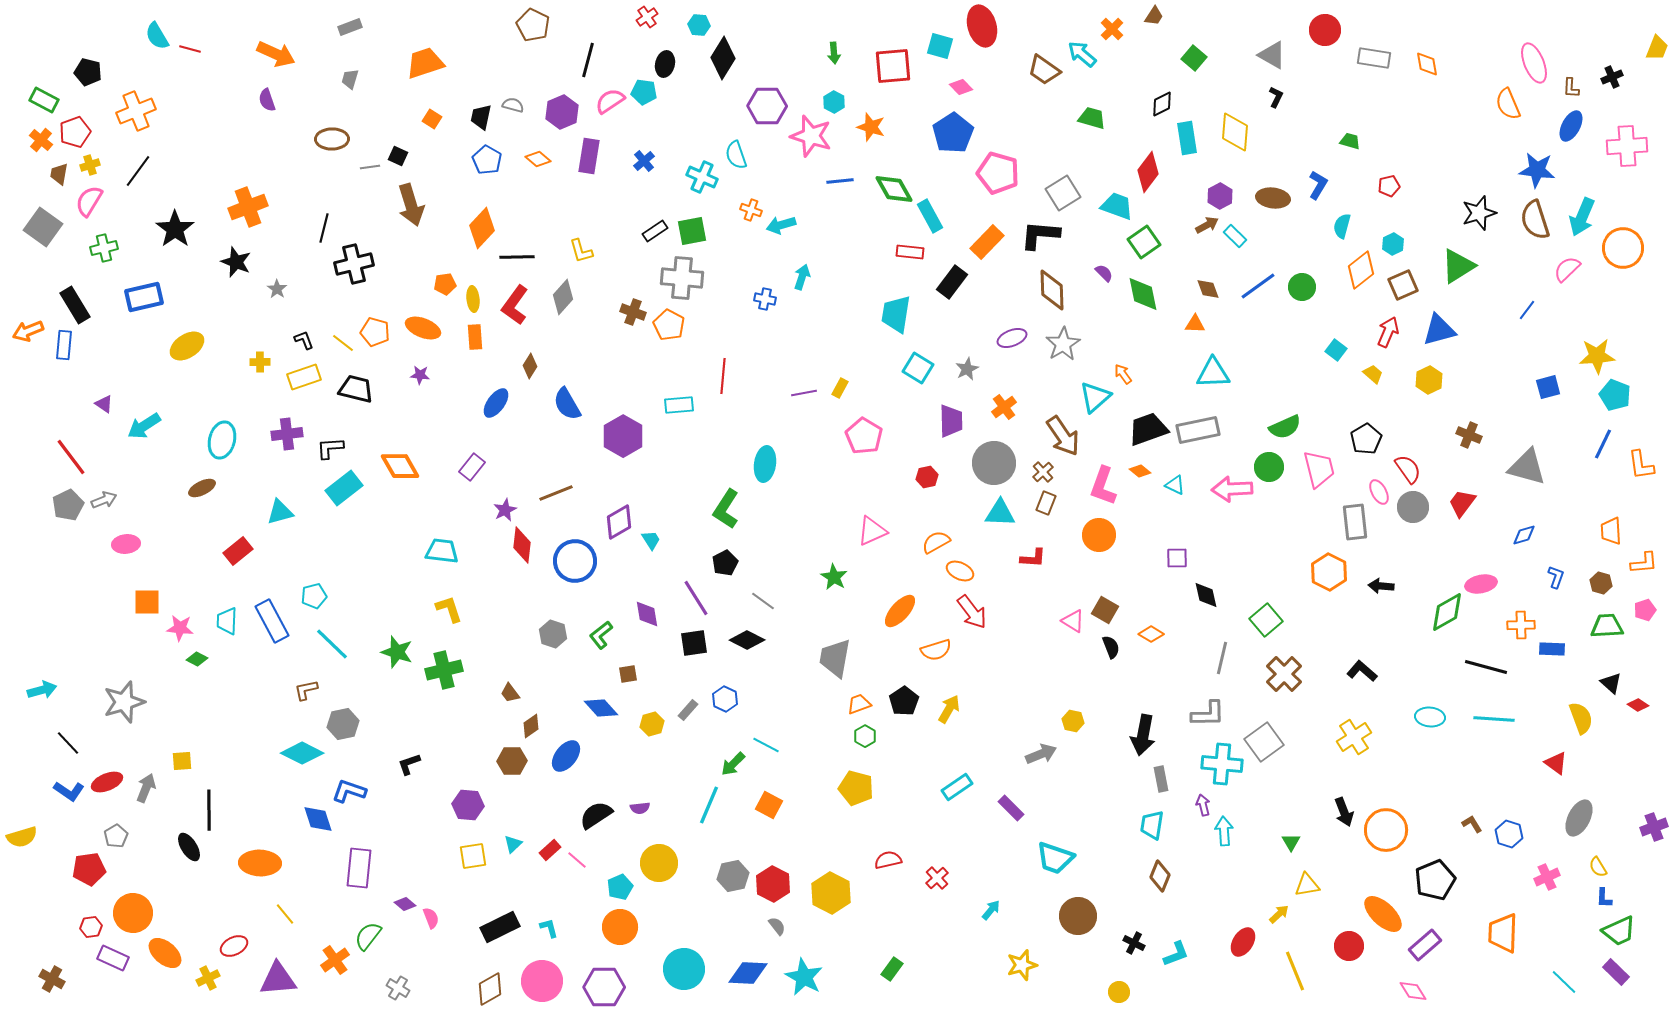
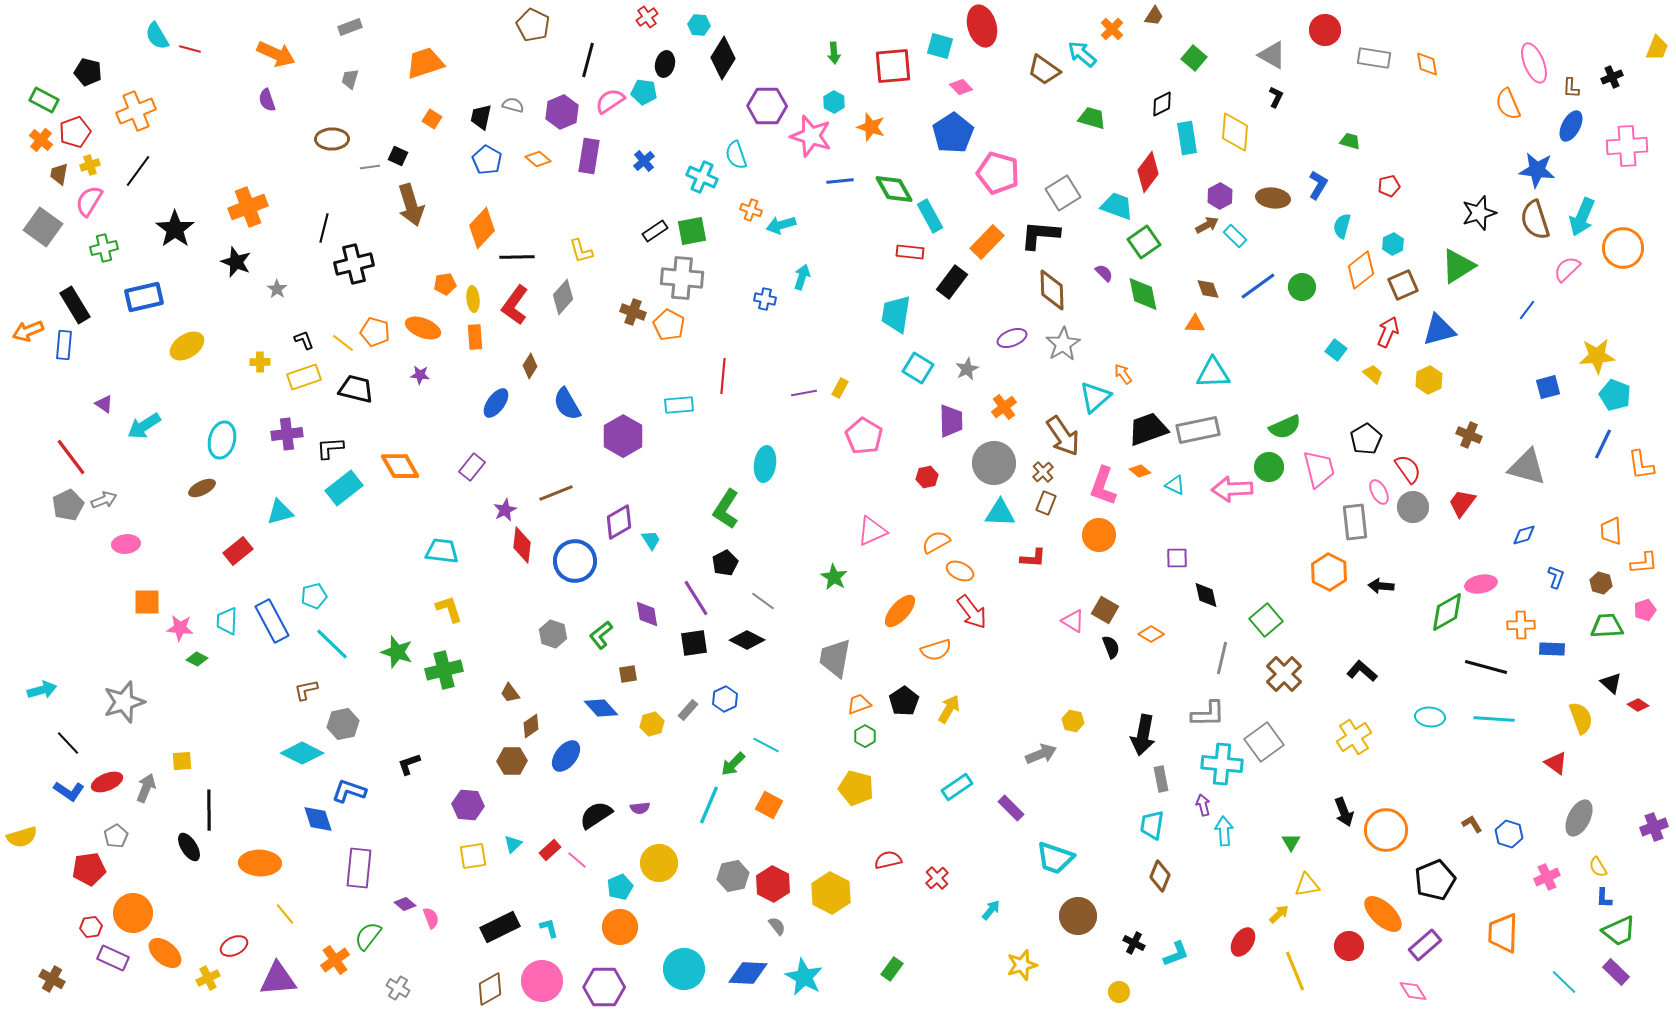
blue hexagon at (725, 699): rotated 10 degrees clockwise
